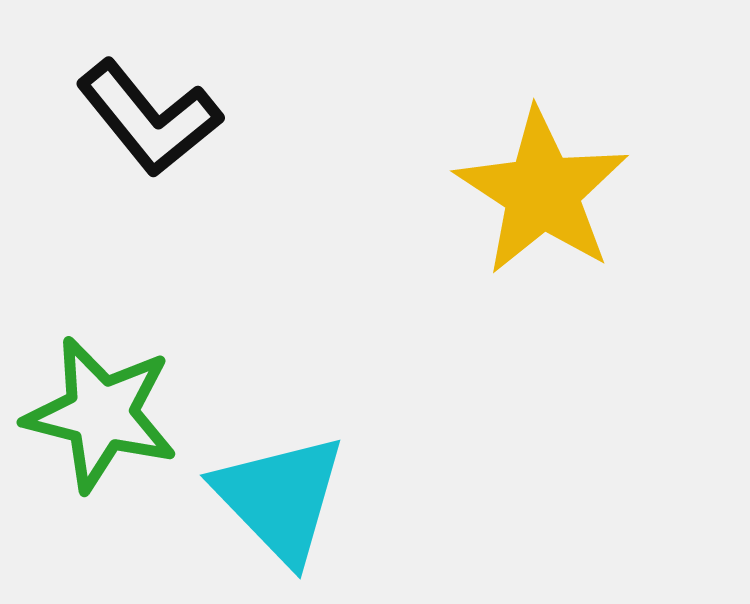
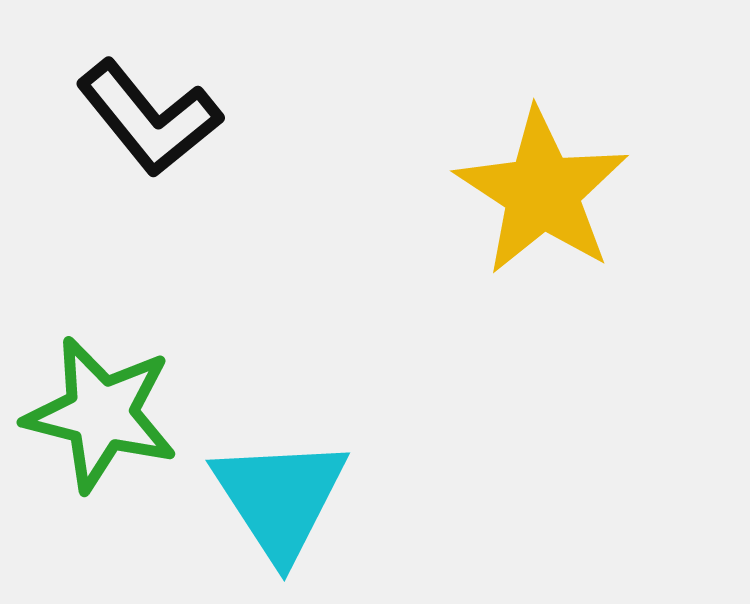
cyan triangle: rotated 11 degrees clockwise
